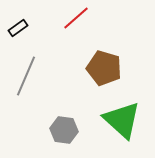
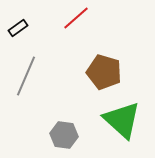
brown pentagon: moved 4 px down
gray hexagon: moved 5 px down
